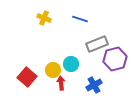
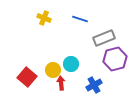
gray rectangle: moved 7 px right, 6 px up
